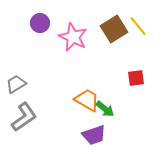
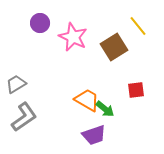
brown square: moved 18 px down
red square: moved 12 px down
